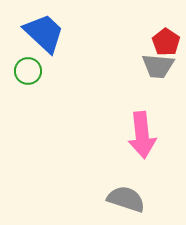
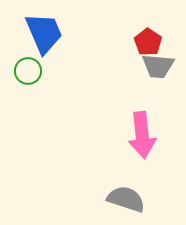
blue trapezoid: rotated 24 degrees clockwise
red pentagon: moved 18 px left
